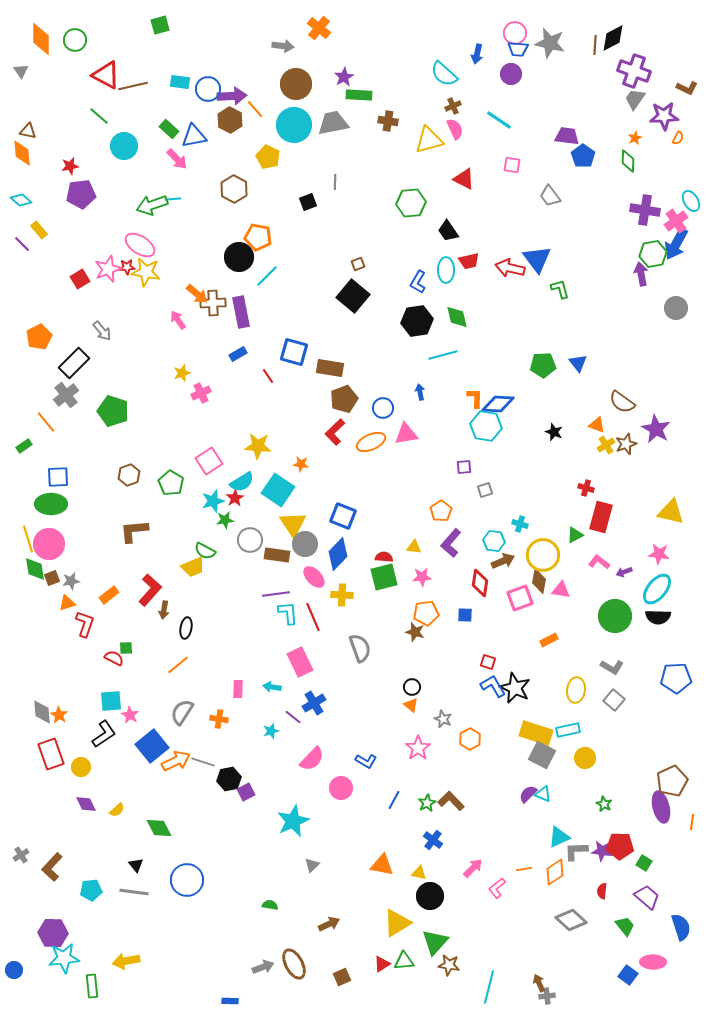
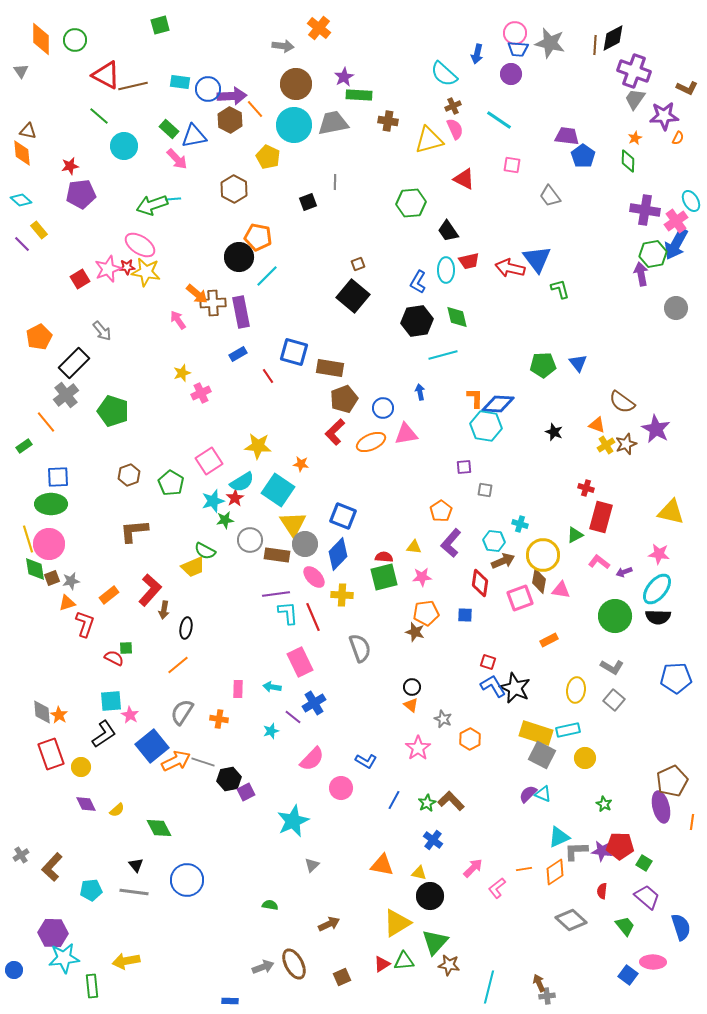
gray square at (485, 490): rotated 28 degrees clockwise
